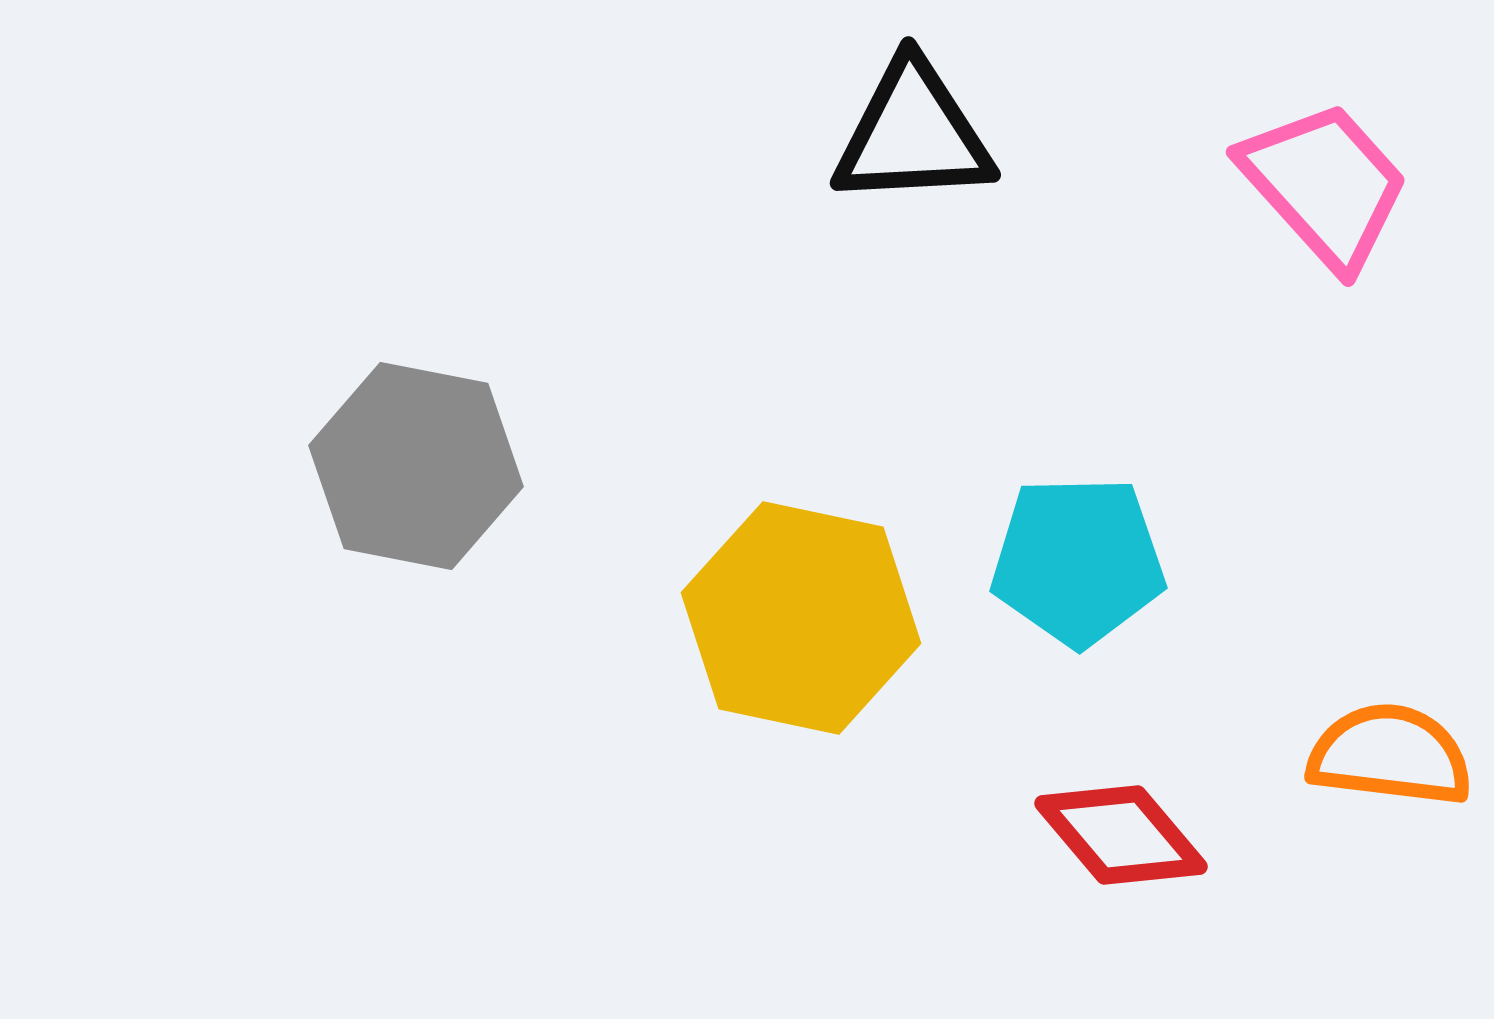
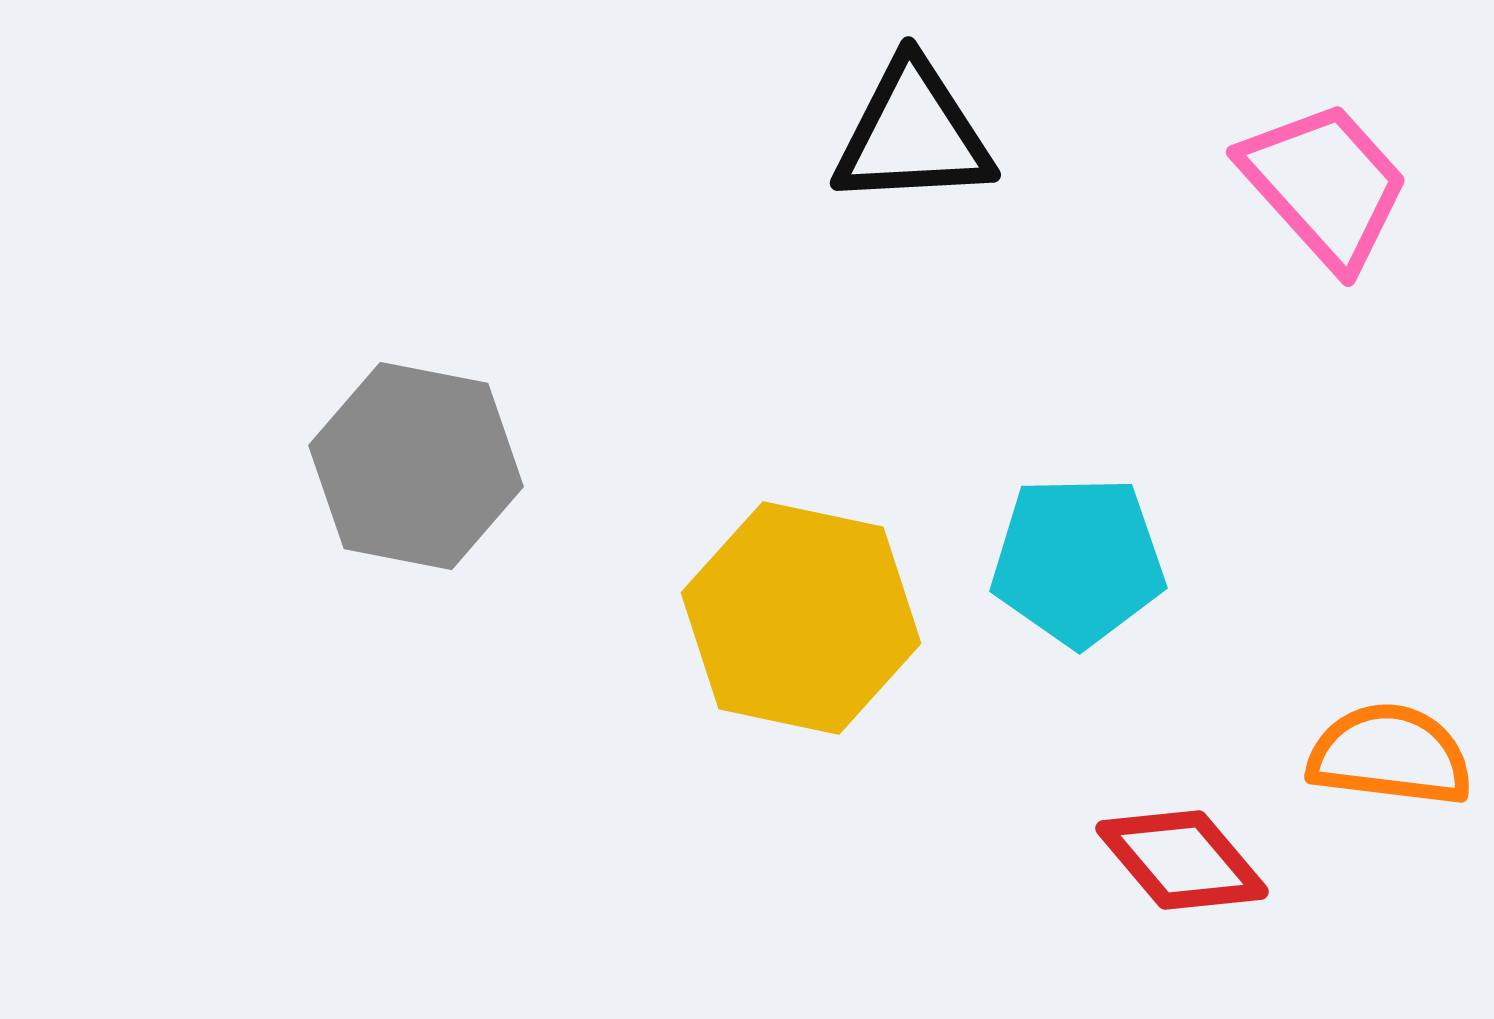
red diamond: moved 61 px right, 25 px down
